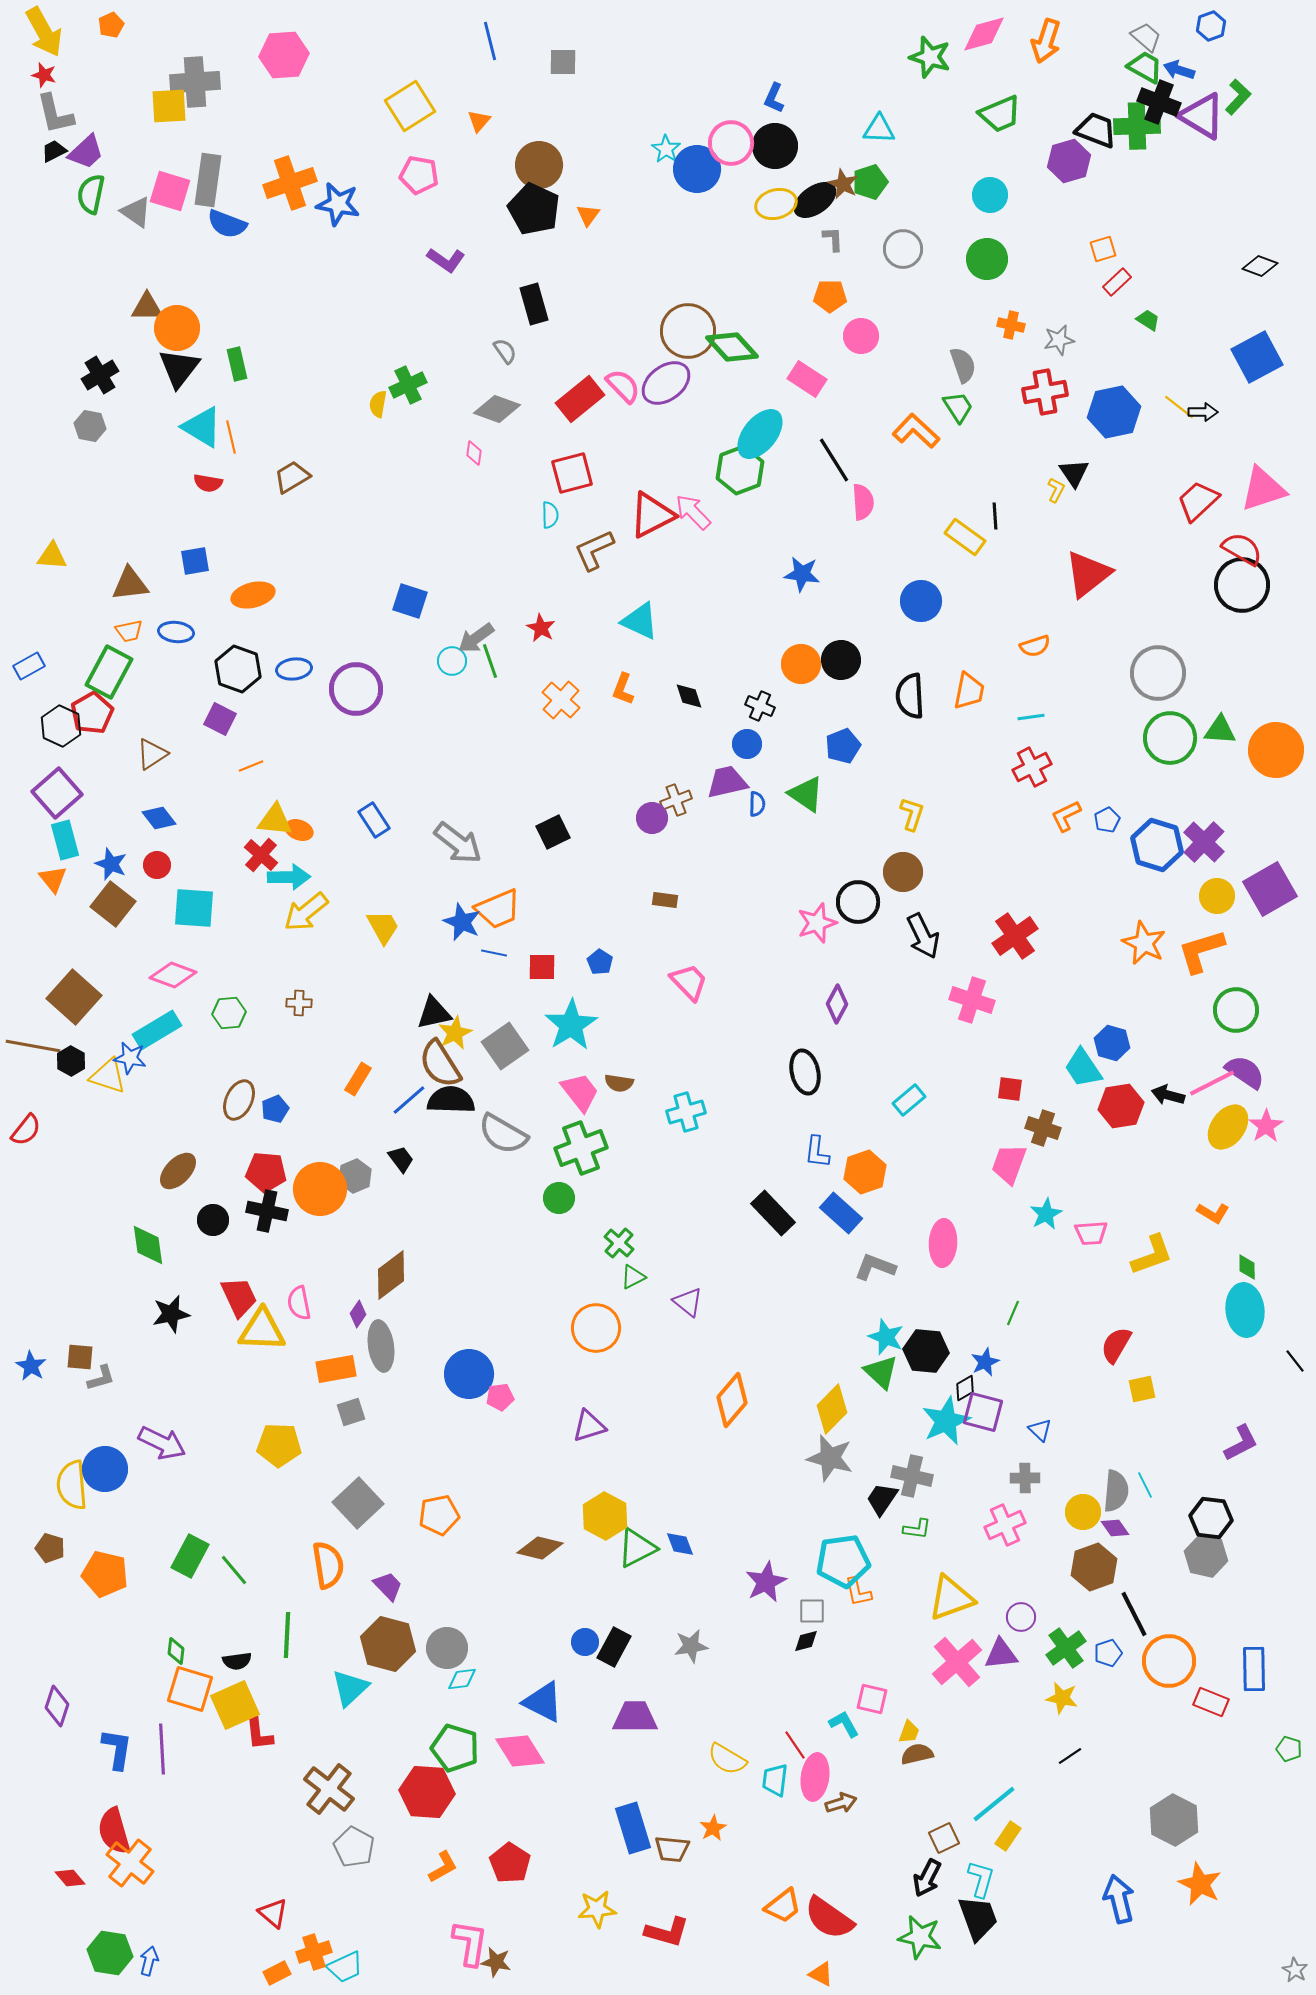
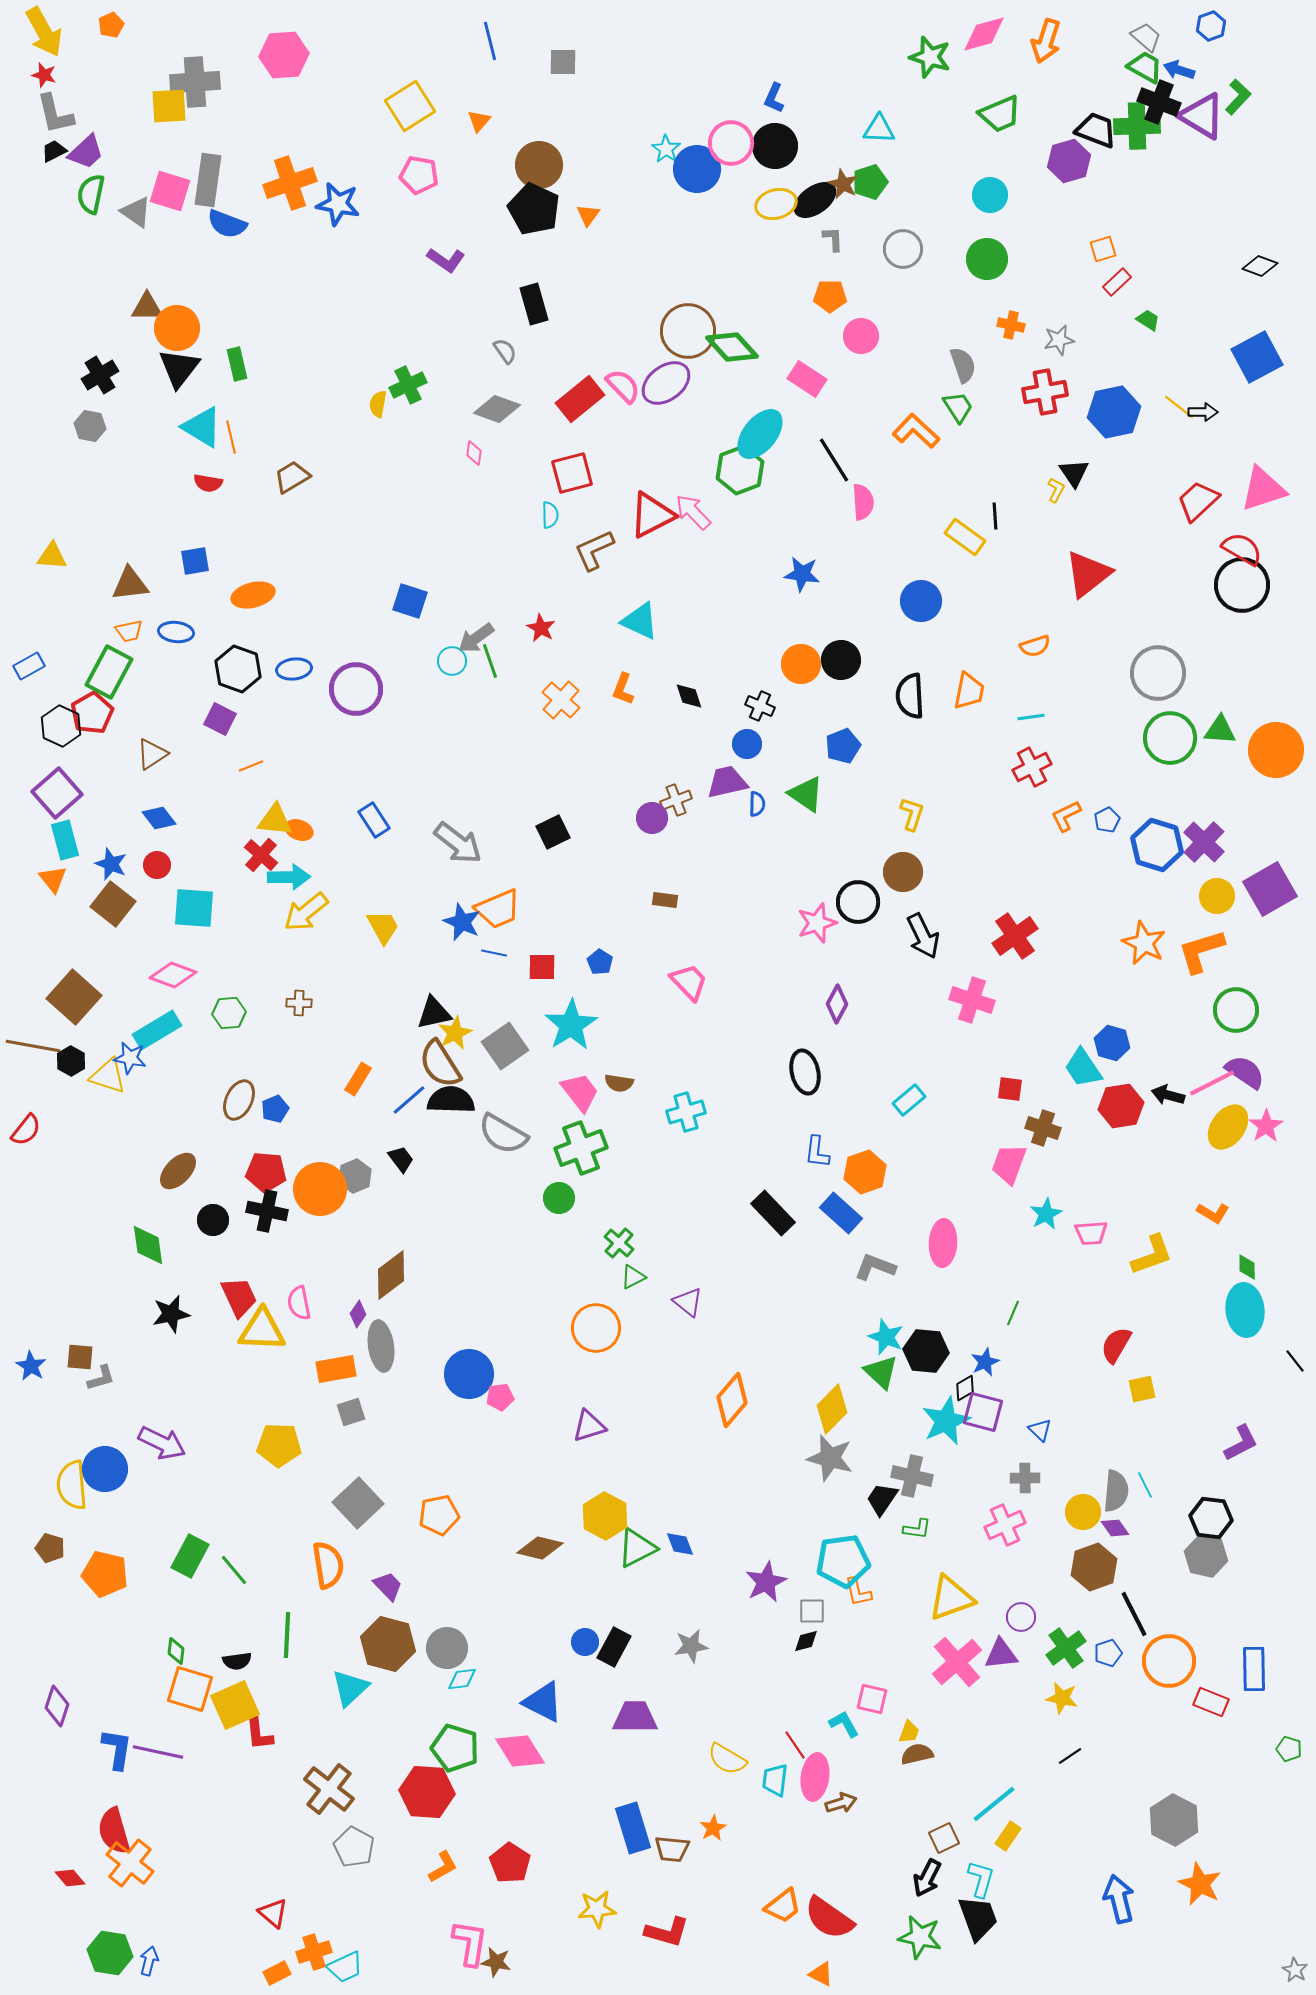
purple line at (162, 1749): moved 4 px left, 3 px down; rotated 75 degrees counterclockwise
